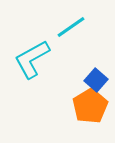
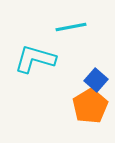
cyan line: rotated 24 degrees clockwise
cyan L-shape: moved 3 px right; rotated 45 degrees clockwise
